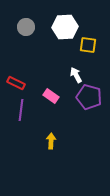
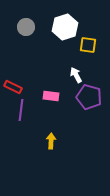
white hexagon: rotated 15 degrees counterclockwise
red rectangle: moved 3 px left, 4 px down
pink rectangle: rotated 28 degrees counterclockwise
